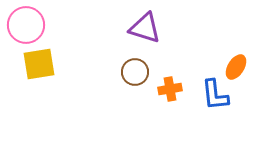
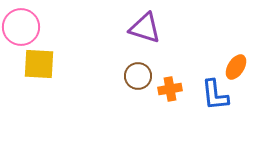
pink circle: moved 5 px left, 2 px down
yellow square: rotated 12 degrees clockwise
brown circle: moved 3 px right, 4 px down
